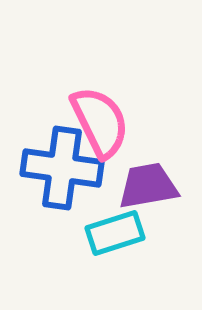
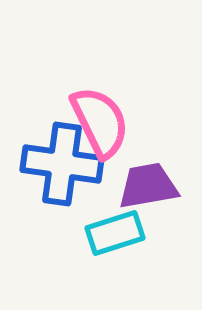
blue cross: moved 4 px up
